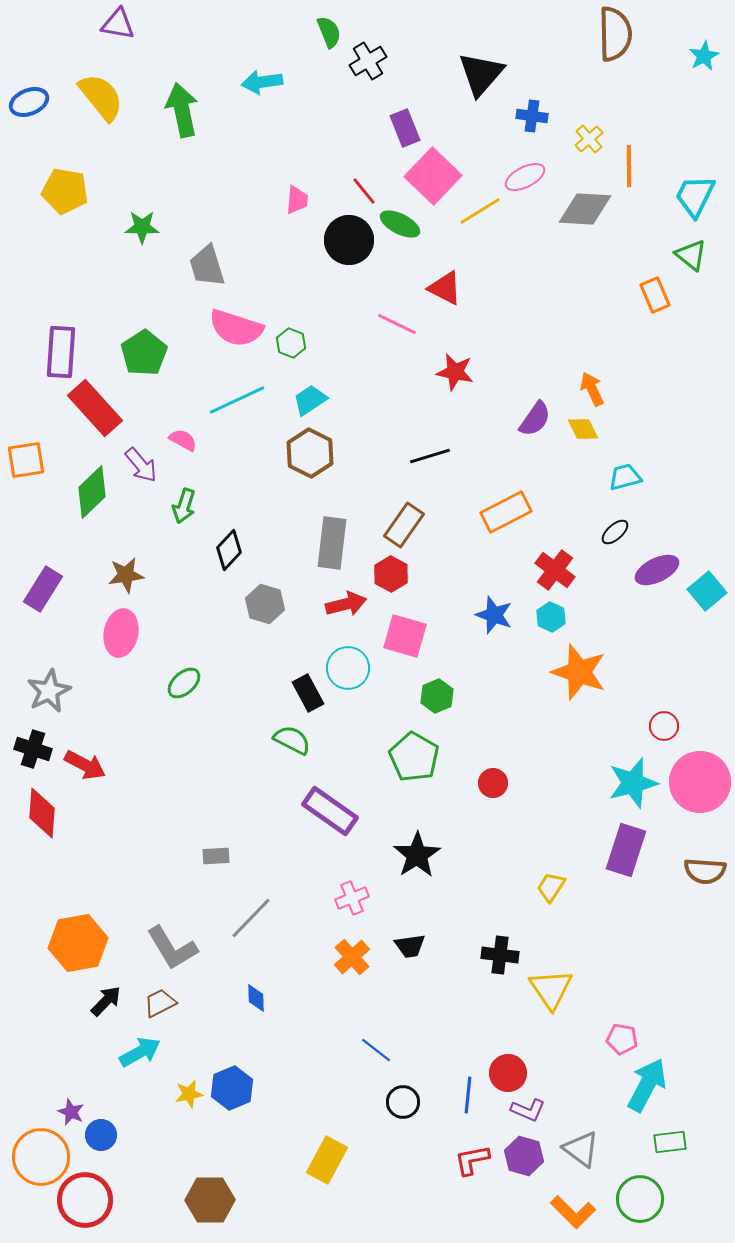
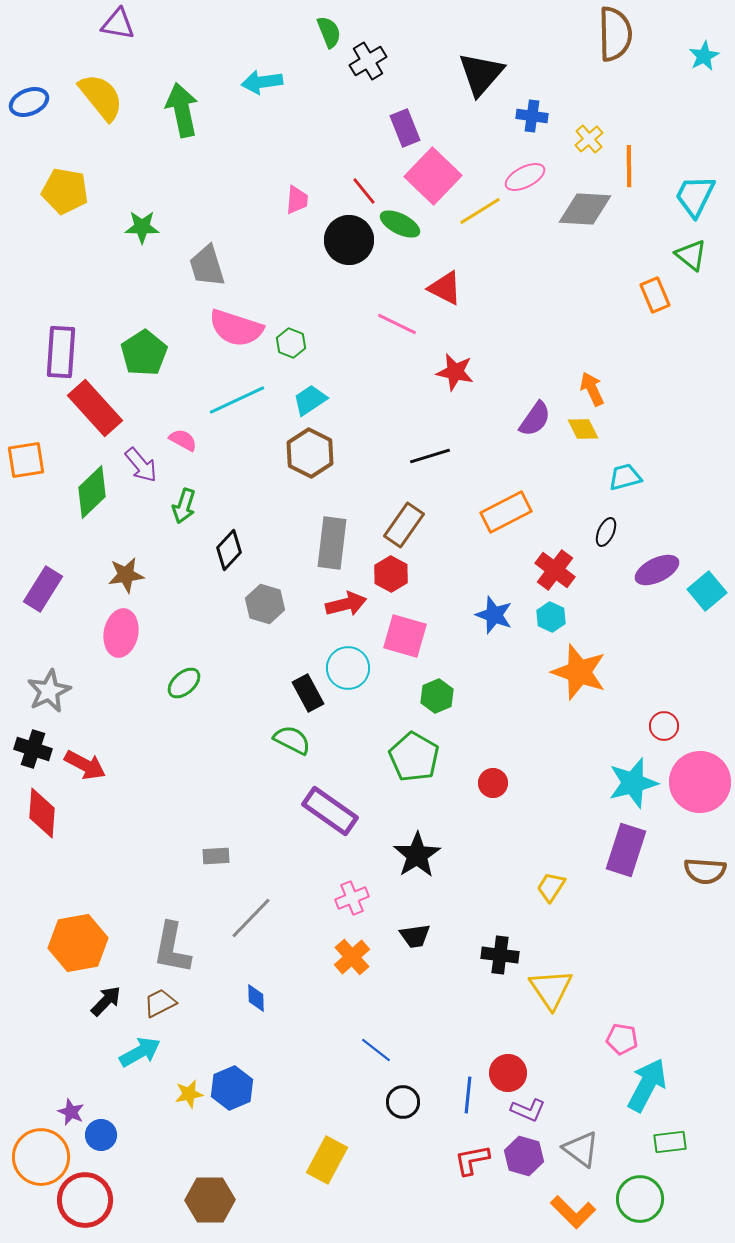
black ellipse at (615, 532): moved 9 px left; rotated 24 degrees counterclockwise
black trapezoid at (410, 946): moved 5 px right, 10 px up
gray L-shape at (172, 948): rotated 42 degrees clockwise
